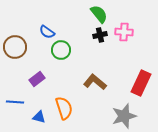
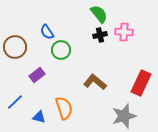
blue semicircle: rotated 21 degrees clockwise
purple rectangle: moved 4 px up
blue line: rotated 48 degrees counterclockwise
